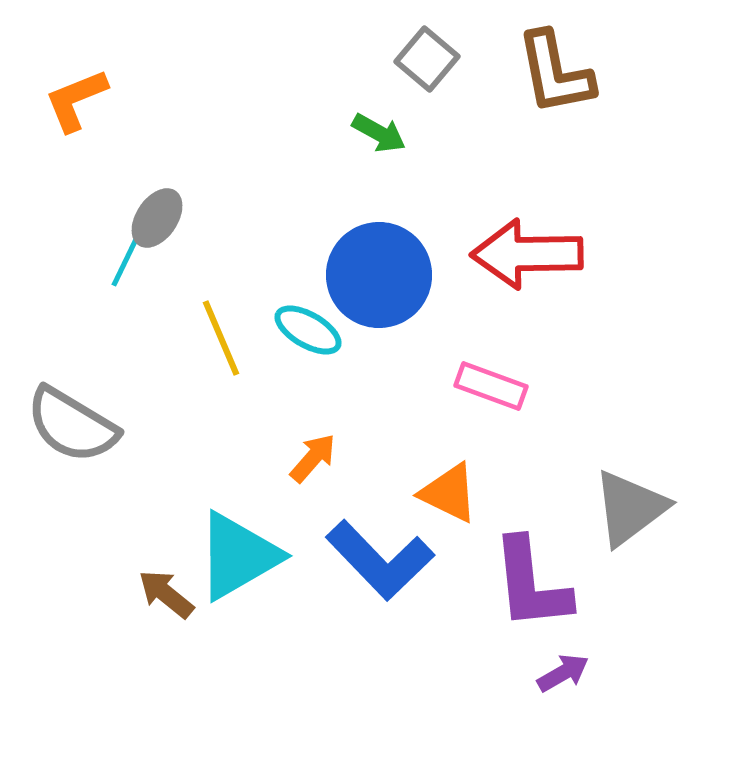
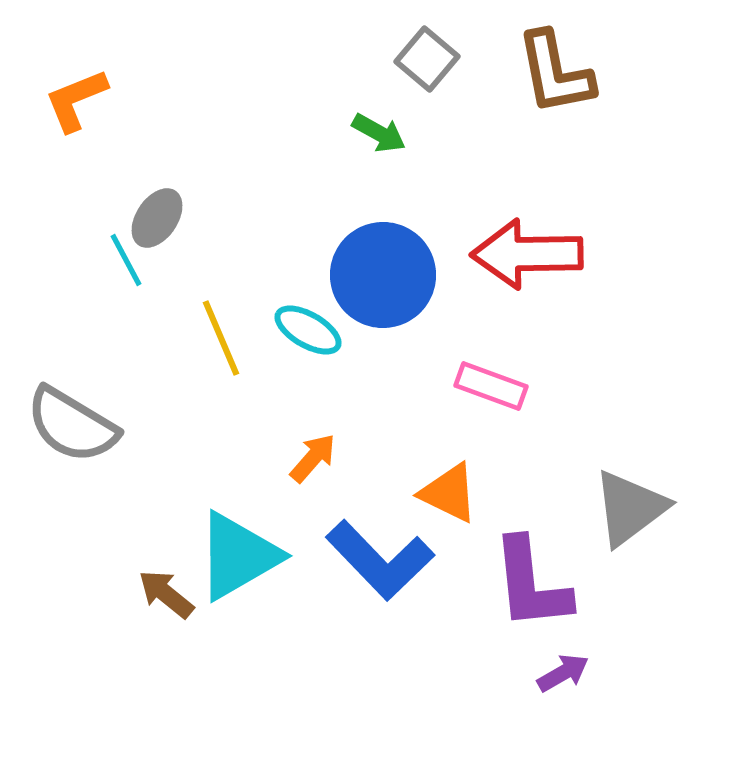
cyan line: rotated 54 degrees counterclockwise
blue circle: moved 4 px right
